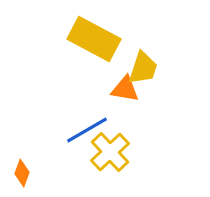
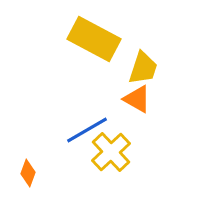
orange triangle: moved 12 px right, 10 px down; rotated 20 degrees clockwise
yellow cross: moved 1 px right
orange diamond: moved 6 px right
